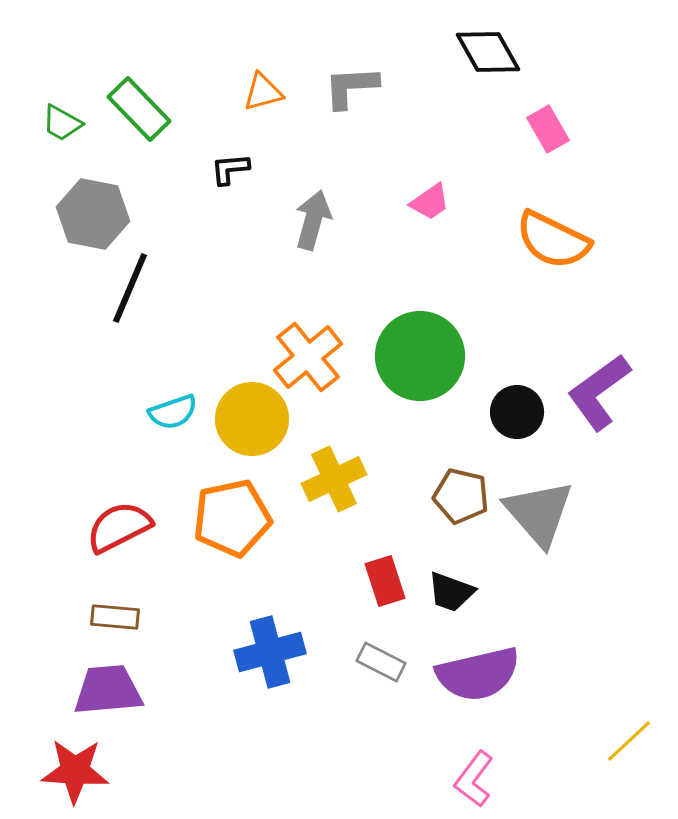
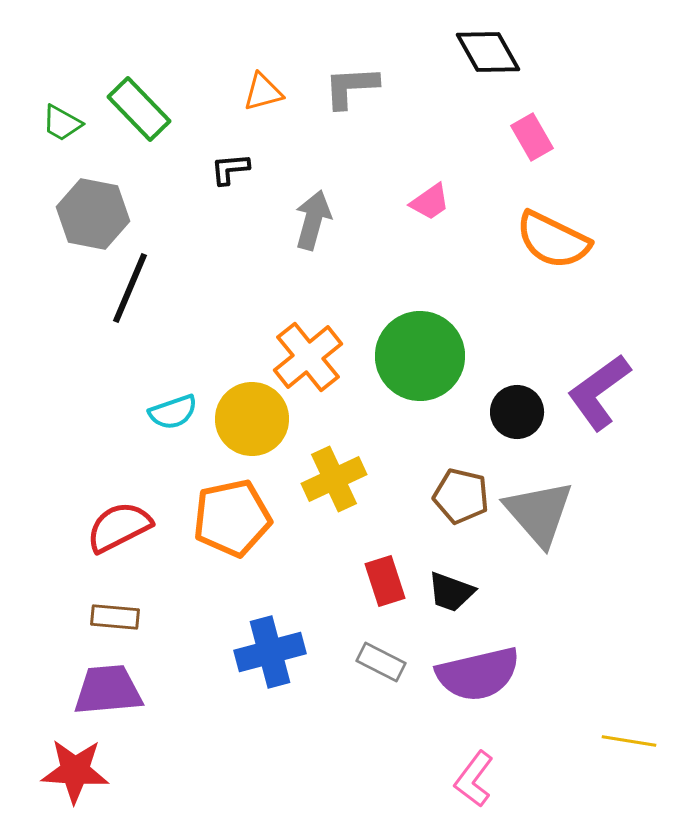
pink rectangle: moved 16 px left, 8 px down
yellow line: rotated 52 degrees clockwise
